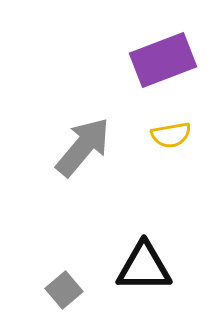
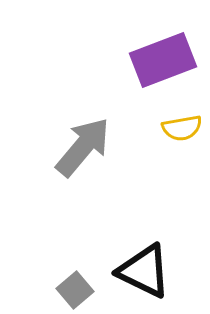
yellow semicircle: moved 11 px right, 7 px up
black triangle: moved 4 px down; rotated 26 degrees clockwise
gray square: moved 11 px right
